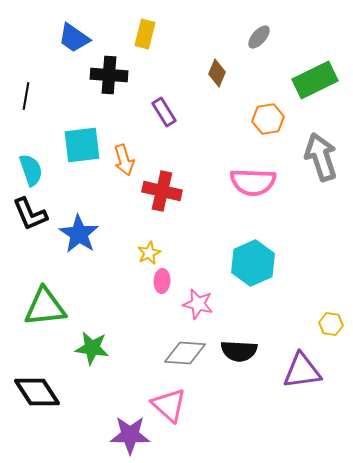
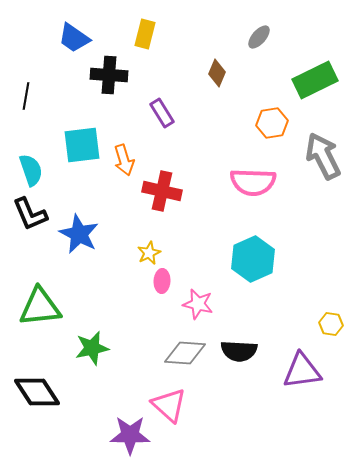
purple rectangle: moved 2 px left, 1 px down
orange hexagon: moved 4 px right, 4 px down
gray arrow: moved 2 px right, 1 px up; rotated 9 degrees counterclockwise
blue star: rotated 6 degrees counterclockwise
cyan hexagon: moved 4 px up
green triangle: moved 5 px left
green star: rotated 20 degrees counterclockwise
